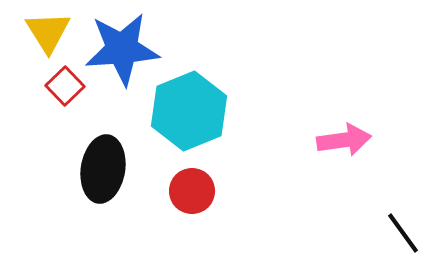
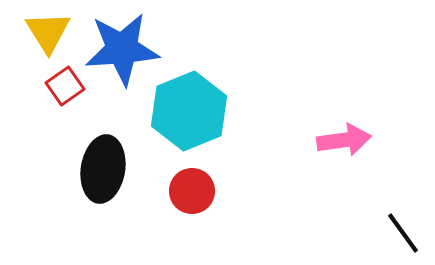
red square: rotated 9 degrees clockwise
